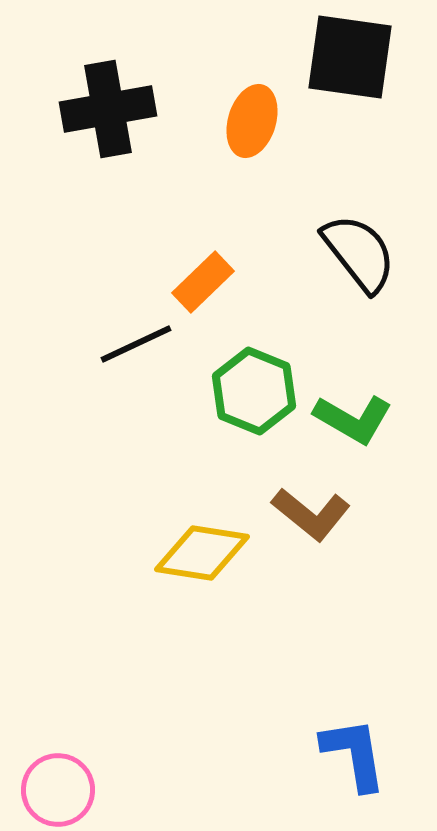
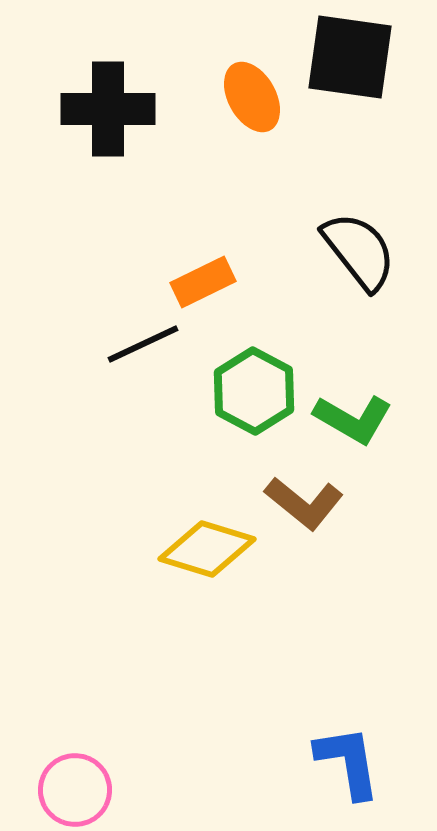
black cross: rotated 10 degrees clockwise
orange ellipse: moved 24 px up; rotated 46 degrees counterclockwise
black semicircle: moved 2 px up
orange rectangle: rotated 18 degrees clockwise
black line: moved 7 px right
green hexagon: rotated 6 degrees clockwise
brown L-shape: moved 7 px left, 11 px up
yellow diamond: moved 5 px right, 4 px up; rotated 8 degrees clockwise
blue L-shape: moved 6 px left, 8 px down
pink circle: moved 17 px right
